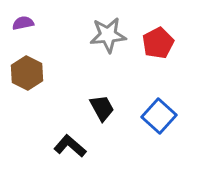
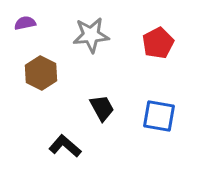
purple semicircle: moved 2 px right
gray star: moved 17 px left
brown hexagon: moved 14 px right
blue square: rotated 32 degrees counterclockwise
black L-shape: moved 5 px left
